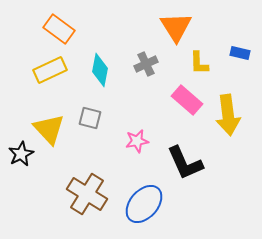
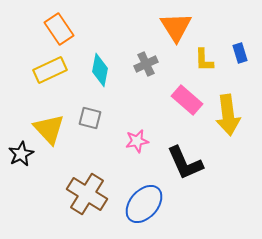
orange rectangle: rotated 20 degrees clockwise
blue rectangle: rotated 60 degrees clockwise
yellow L-shape: moved 5 px right, 3 px up
